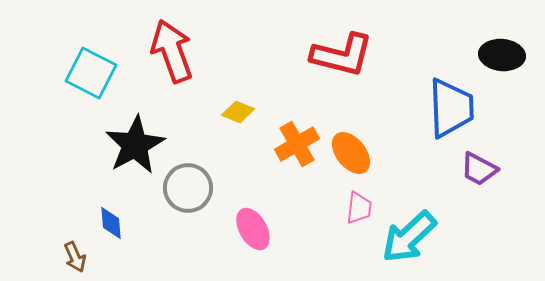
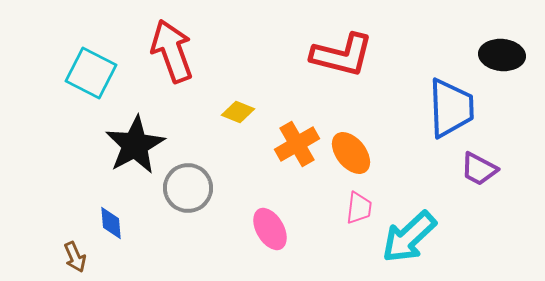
pink ellipse: moved 17 px right
